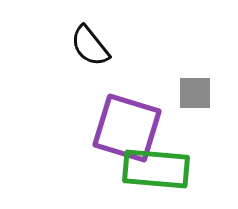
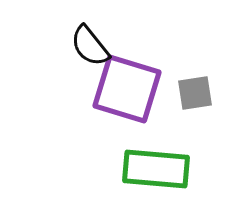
gray square: rotated 9 degrees counterclockwise
purple square: moved 39 px up
